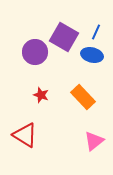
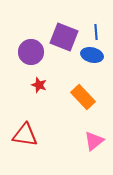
blue line: rotated 28 degrees counterclockwise
purple square: rotated 8 degrees counterclockwise
purple circle: moved 4 px left
red star: moved 2 px left, 10 px up
red triangle: rotated 24 degrees counterclockwise
